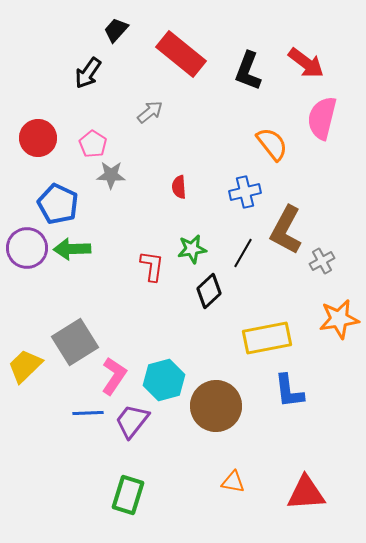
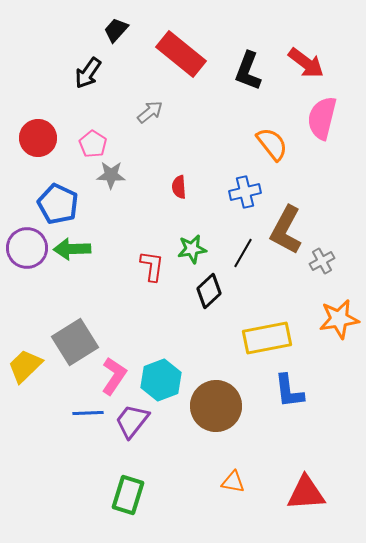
cyan hexagon: moved 3 px left; rotated 6 degrees counterclockwise
